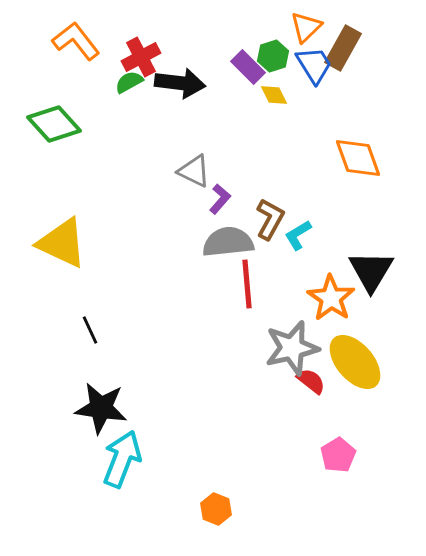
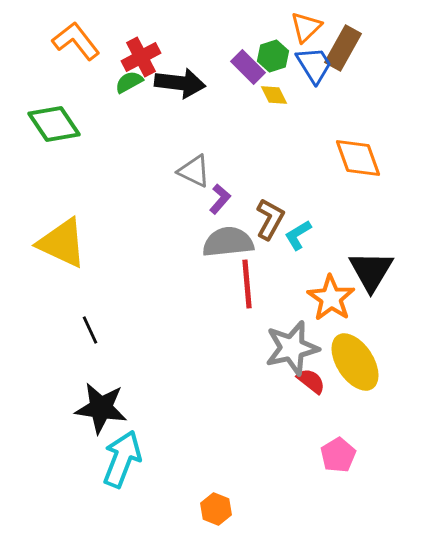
green diamond: rotated 8 degrees clockwise
yellow ellipse: rotated 8 degrees clockwise
